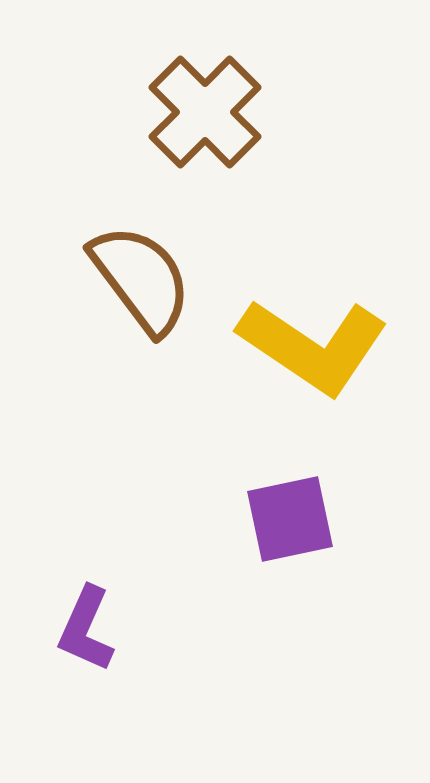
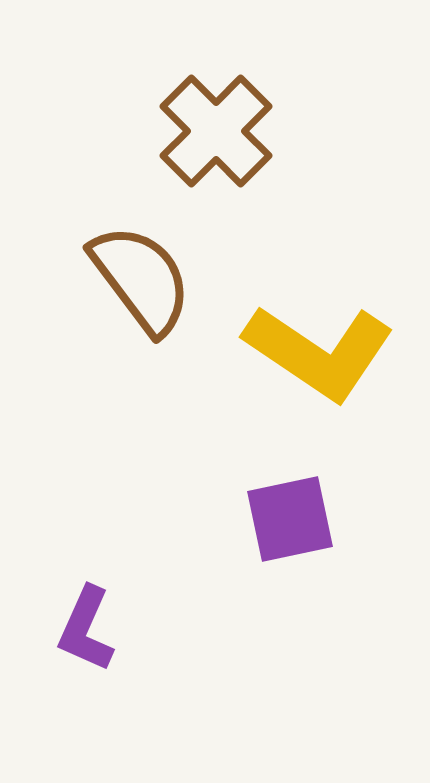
brown cross: moved 11 px right, 19 px down
yellow L-shape: moved 6 px right, 6 px down
